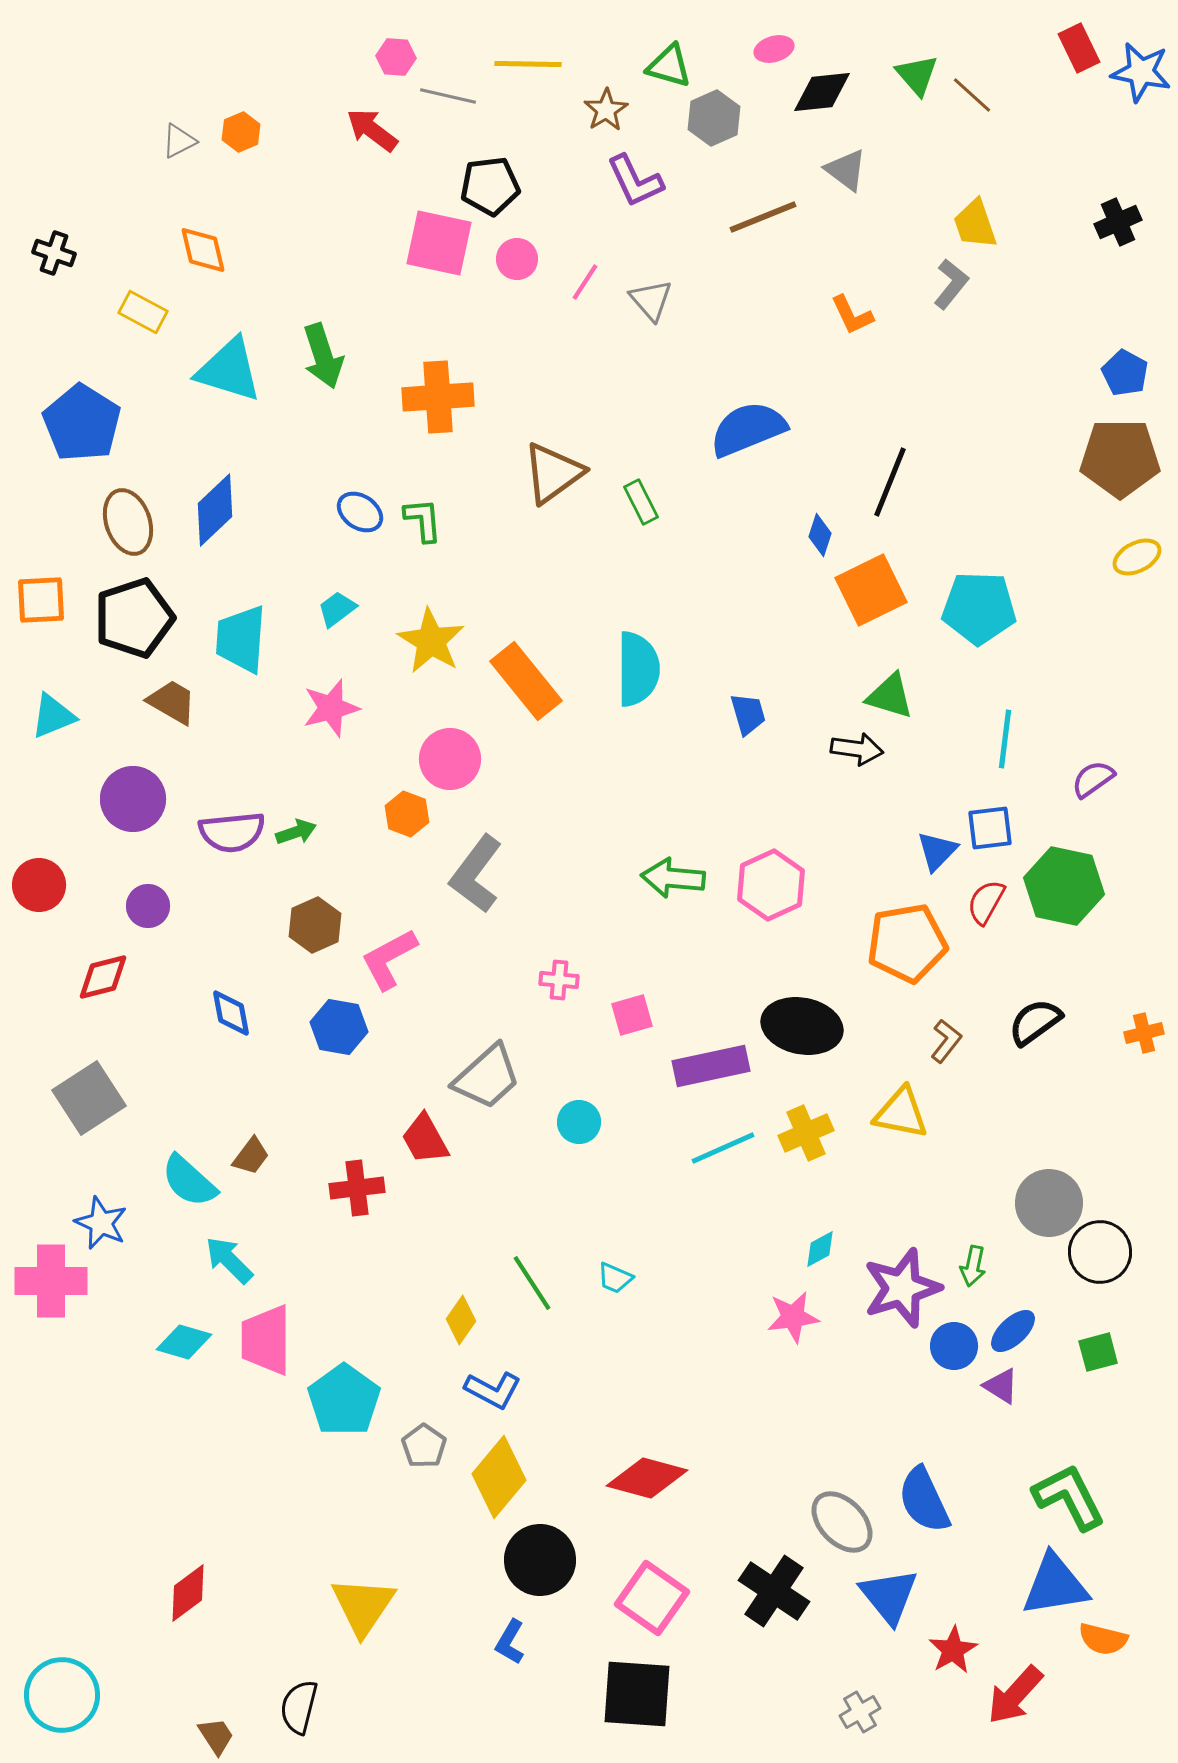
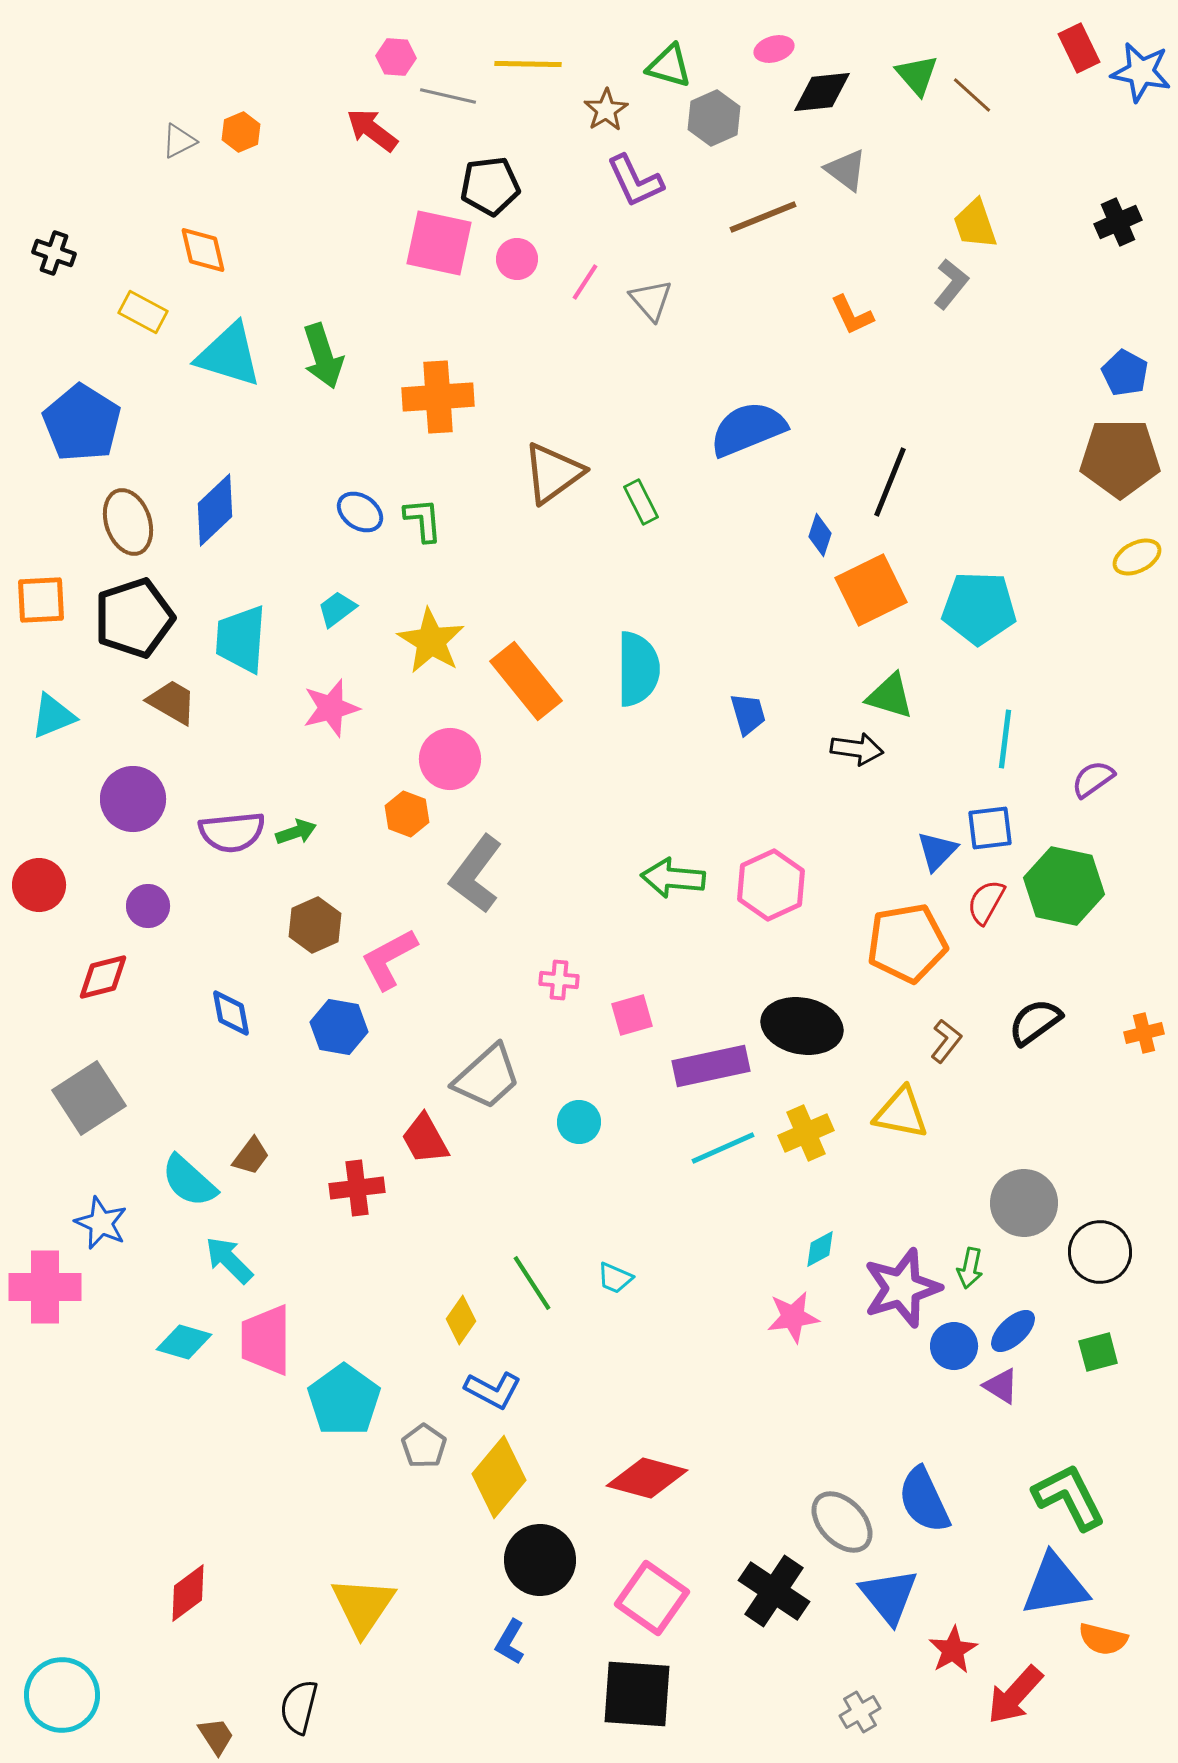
cyan triangle at (229, 370): moved 15 px up
gray circle at (1049, 1203): moved 25 px left
green arrow at (973, 1266): moved 3 px left, 2 px down
pink cross at (51, 1281): moved 6 px left, 6 px down
